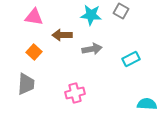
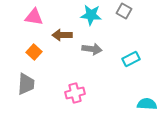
gray square: moved 3 px right
gray arrow: rotated 18 degrees clockwise
